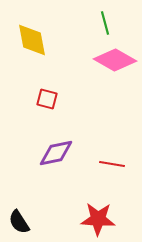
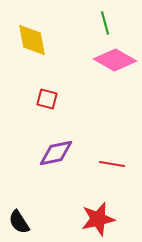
red star: rotated 16 degrees counterclockwise
